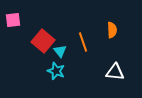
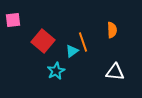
cyan triangle: moved 12 px right; rotated 32 degrees clockwise
cyan star: rotated 24 degrees clockwise
